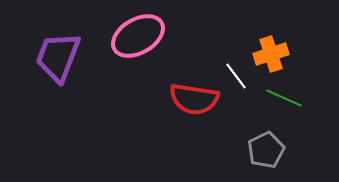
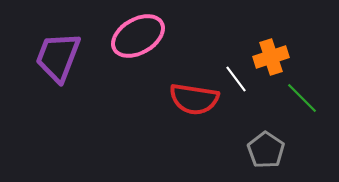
orange cross: moved 3 px down
white line: moved 3 px down
green line: moved 18 px right; rotated 21 degrees clockwise
gray pentagon: rotated 12 degrees counterclockwise
